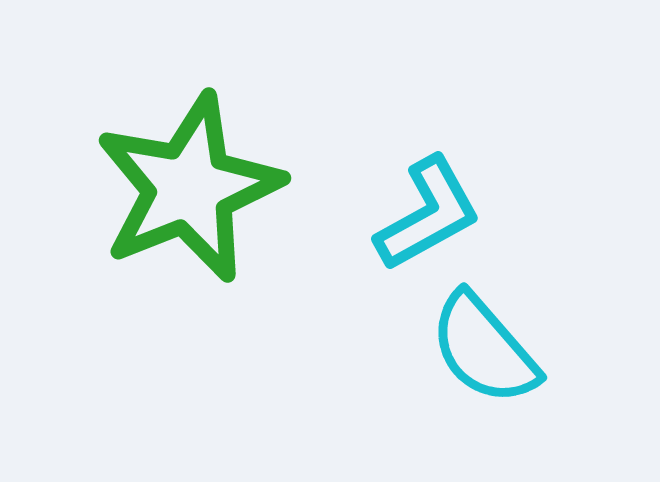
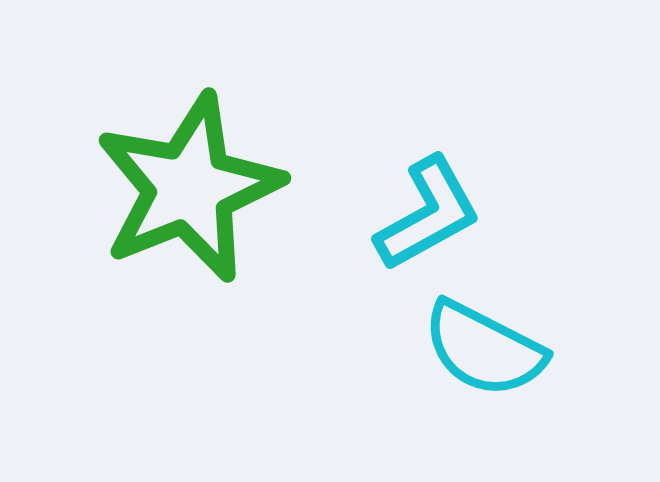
cyan semicircle: rotated 22 degrees counterclockwise
